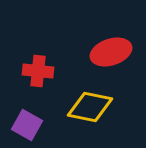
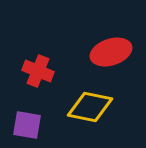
red cross: rotated 16 degrees clockwise
purple square: rotated 20 degrees counterclockwise
